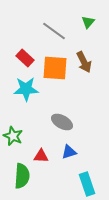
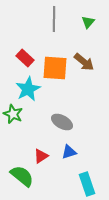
gray line: moved 12 px up; rotated 55 degrees clockwise
brown arrow: rotated 25 degrees counterclockwise
cyan star: moved 2 px right; rotated 25 degrees counterclockwise
green star: moved 22 px up
red triangle: rotated 35 degrees counterclockwise
green semicircle: rotated 55 degrees counterclockwise
